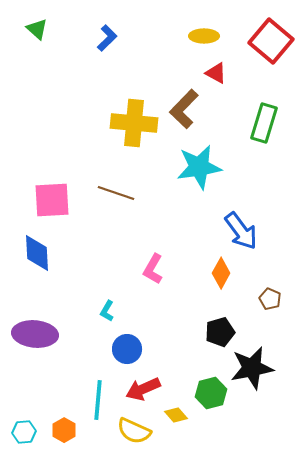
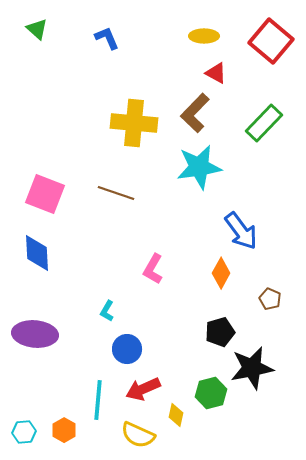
blue L-shape: rotated 68 degrees counterclockwise
brown L-shape: moved 11 px right, 4 px down
green rectangle: rotated 27 degrees clockwise
pink square: moved 7 px left, 6 px up; rotated 24 degrees clockwise
yellow diamond: rotated 55 degrees clockwise
yellow semicircle: moved 4 px right, 4 px down
